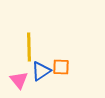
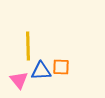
yellow line: moved 1 px left, 1 px up
blue triangle: rotated 30 degrees clockwise
